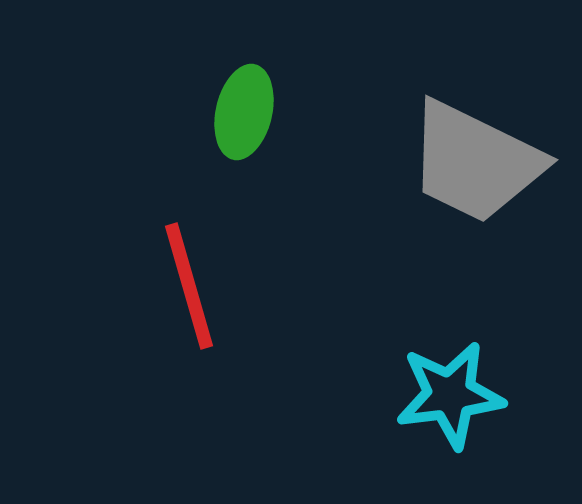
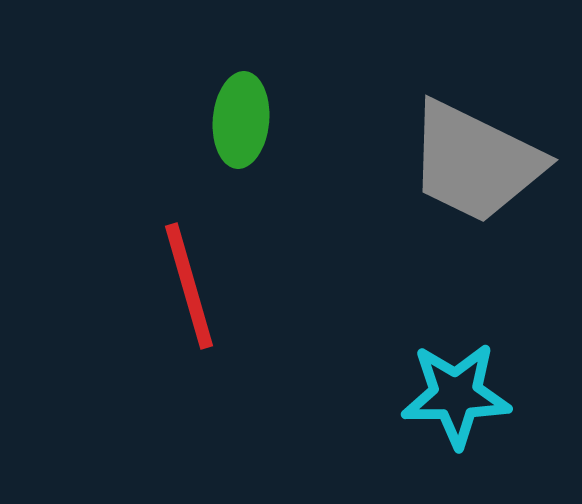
green ellipse: moved 3 px left, 8 px down; rotated 8 degrees counterclockwise
cyan star: moved 6 px right; rotated 6 degrees clockwise
